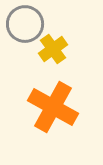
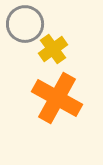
orange cross: moved 4 px right, 9 px up
